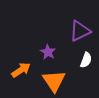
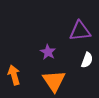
purple triangle: rotated 20 degrees clockwise
white semicircle: moved 1 px right
orange arrow: moved 7 px left, 5 px down; rotated 72 degrees counterclockwise
